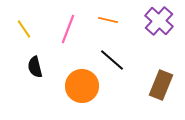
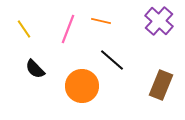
orange line: moved 7 px left, 1 px down
black semicircle: moved 2 px down; rotated 30 degrees counterclockwise
